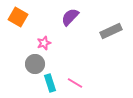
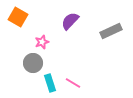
purple semicircle: moved 4 px down
pink star: moved 2 px left, 1 px up
gray circle: moved 2 px left, 1 px up
pink line: moved 2 px left
